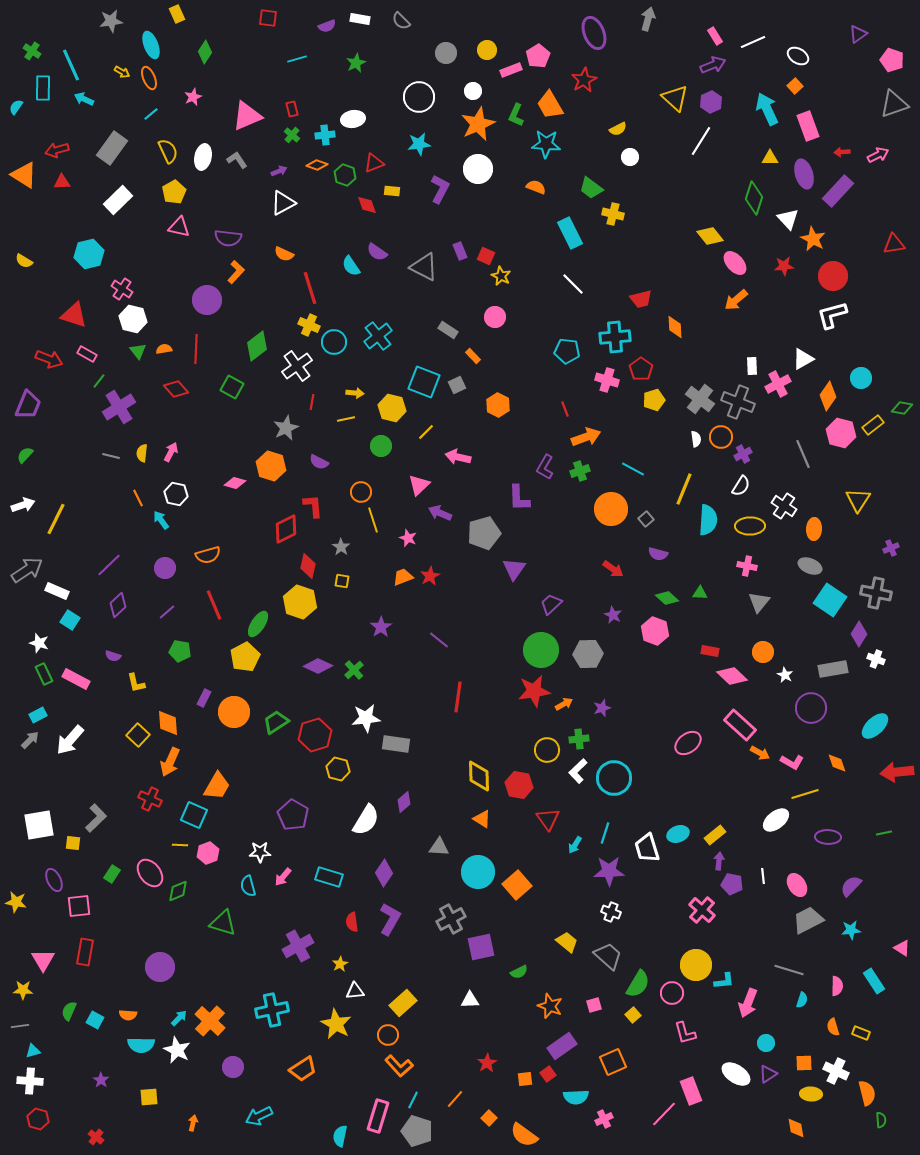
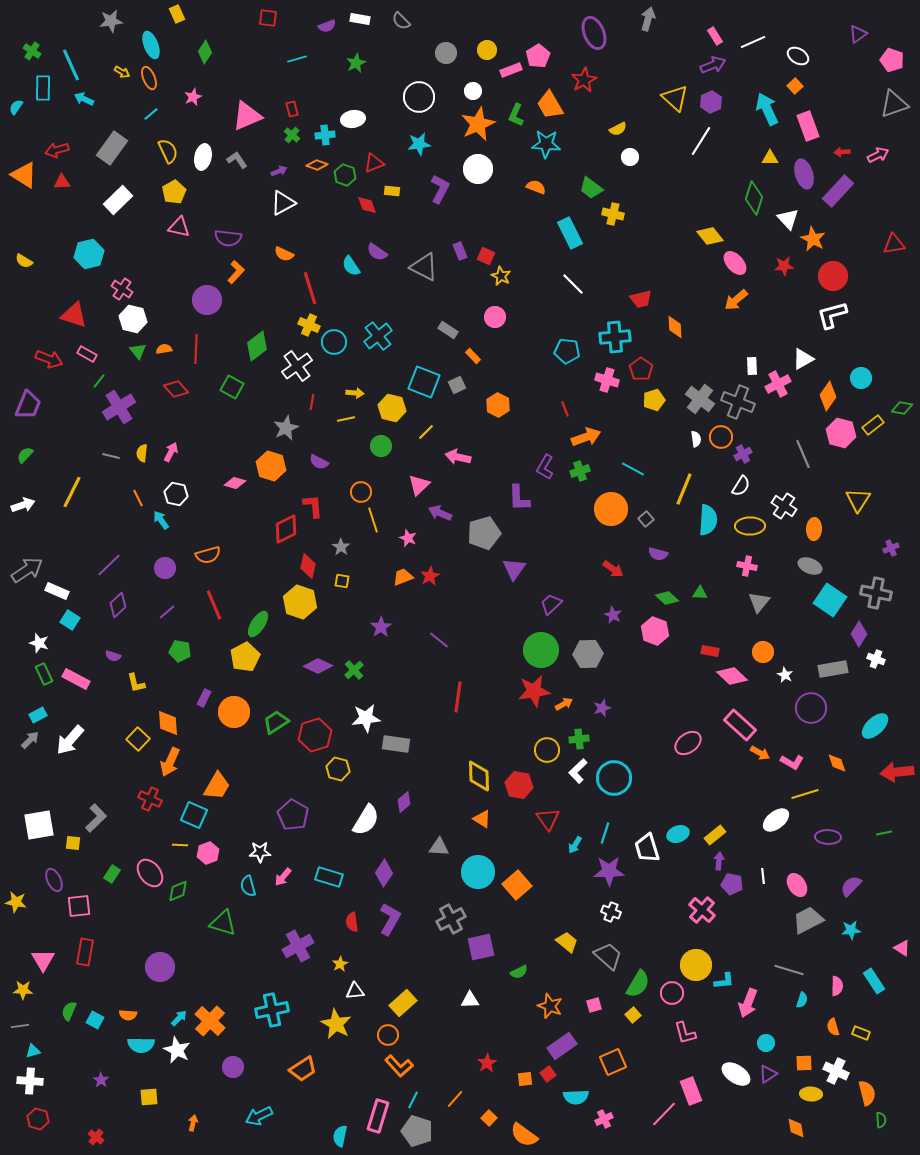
yellow line at (56, 519): moved 16 px right, 27 px up
yellow square at (138, 735): moved 4 px down
